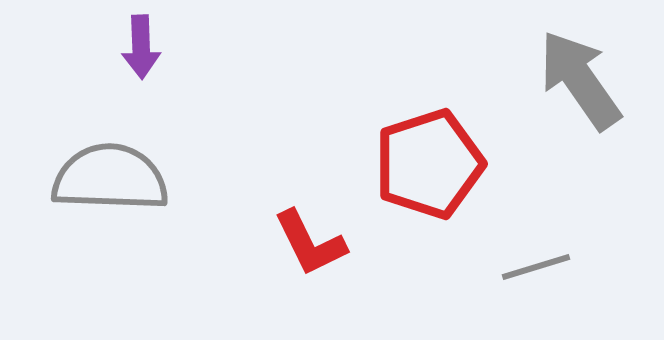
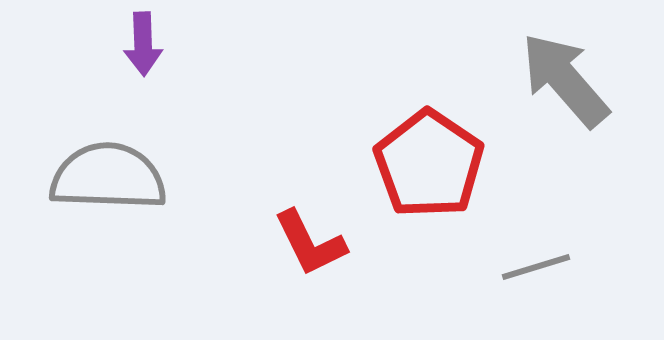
purple arrow: moved 2 px right, 3 px up
gray arrow: moved 15 px left; rotated 6 degrees counterclockwise
red pentagon: rotated 20 degrees counterclockwise
gray semicircle: moved 2 px left, 1 px up
